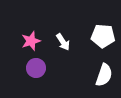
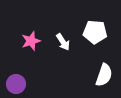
white pentagon: moved 8 px left, 4 px up
purple circle: moved 20 px left, 16 px down
